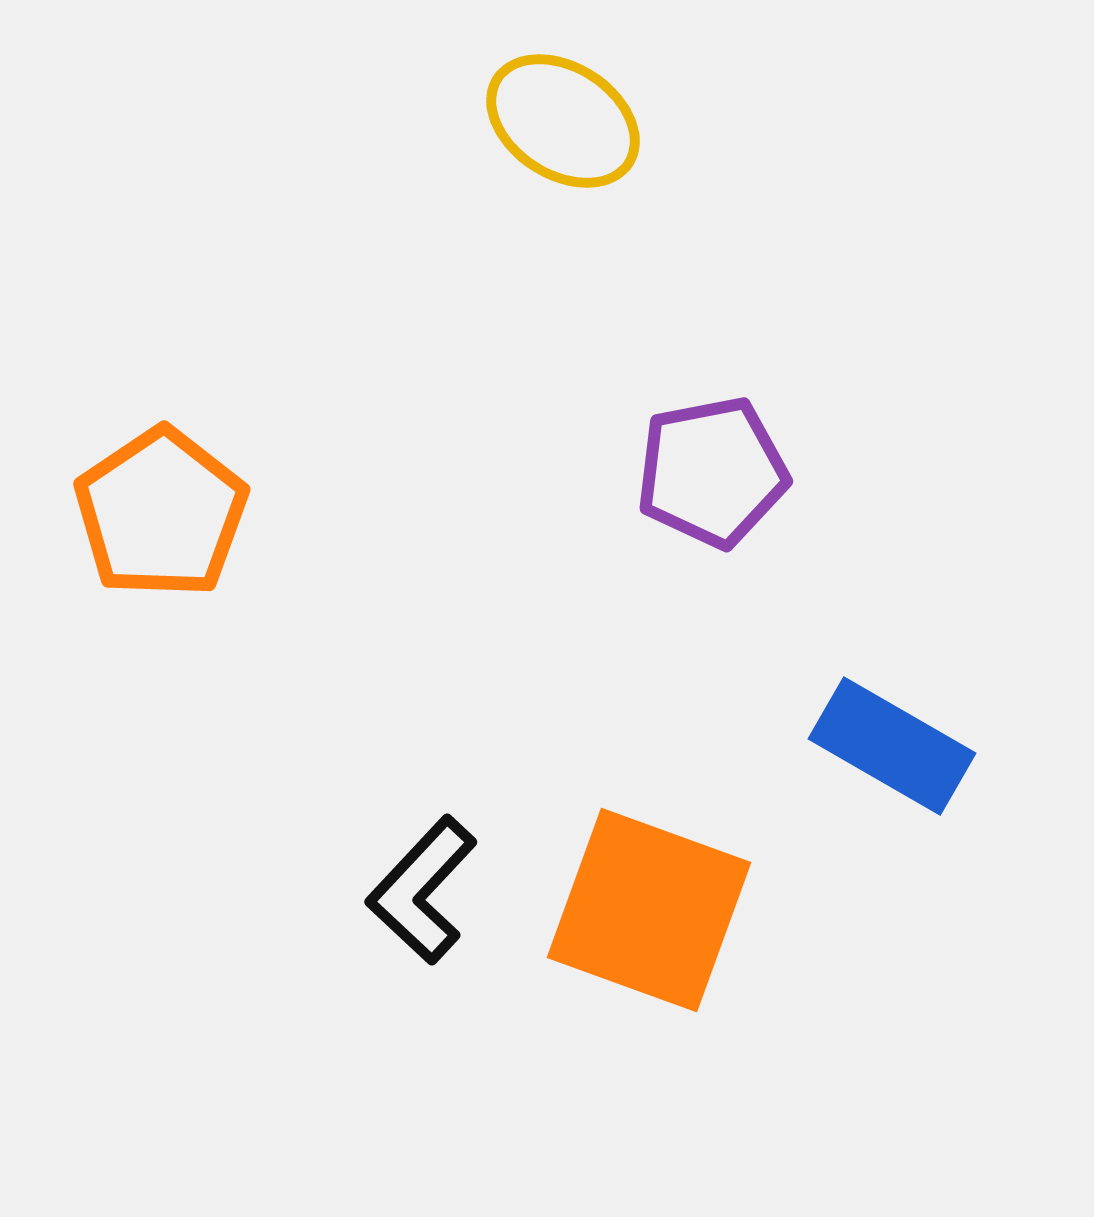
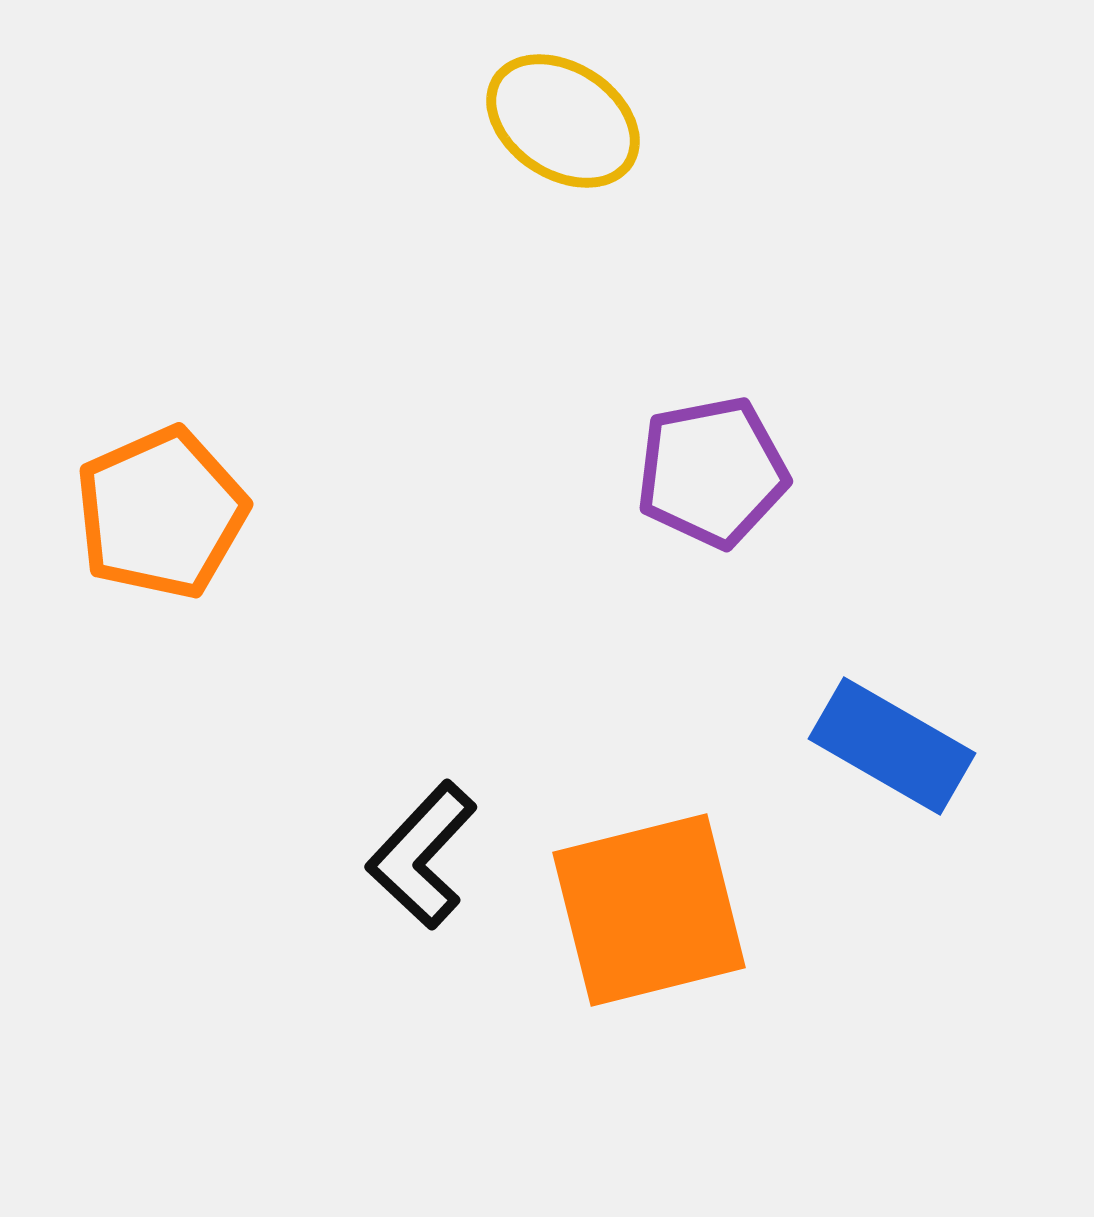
orange pentagon: rotated 10 degrees clockwise
black L-shape: moved 35 px up
orange square: rotated 34 degrees counterclockwise
